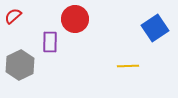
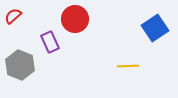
purple rectangle: rotated 25 degrees counterclockwise
gray hexagon: rotated 12 degrees counterclockwise
